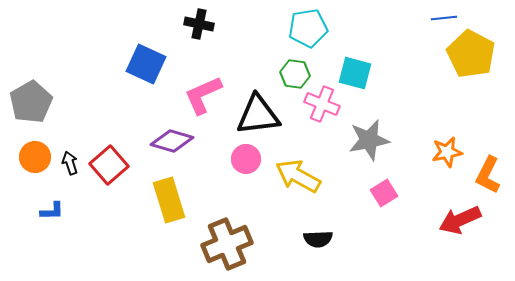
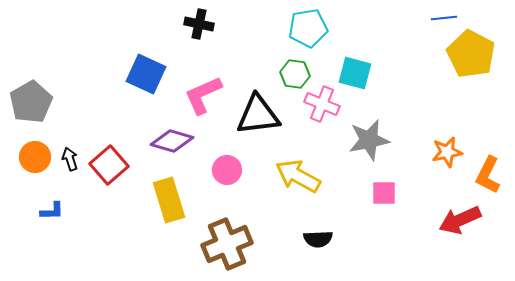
blue square: moved 10 px down
pink circle: moved 19 px left, 11 px down
black arrow: moved 4 px up
pink square: rotated 32 degrees clockwise
